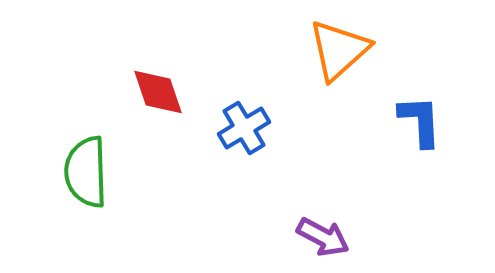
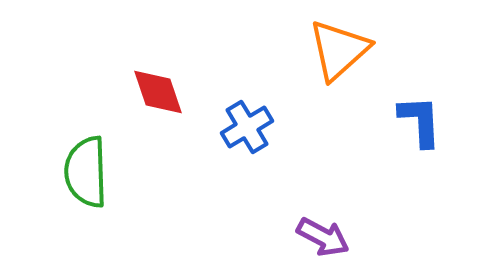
blue cross: moved 3 px right, 1 px up
